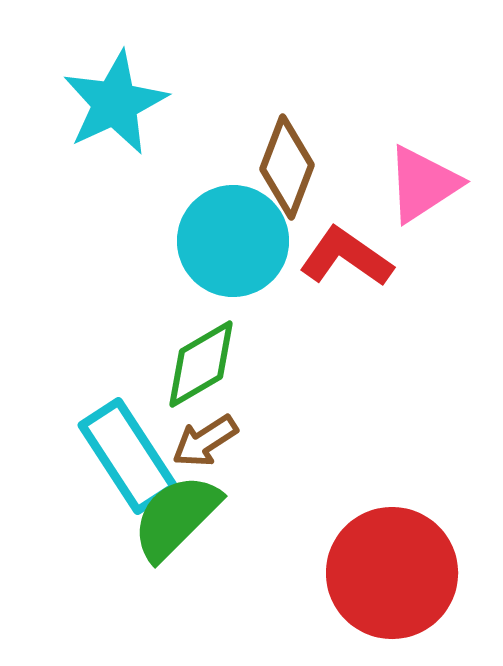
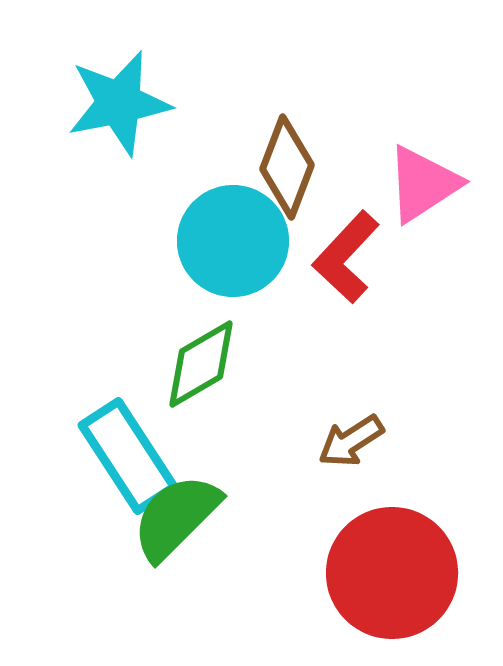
cyan star: moved 4 px right; rotated 14 degrees clockwise
red L-shape: rotated 82 degrees counterclockwise
brown arrow: moved 146 px right
